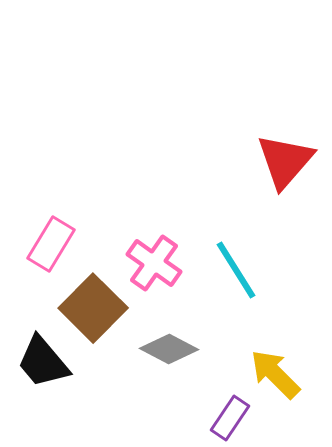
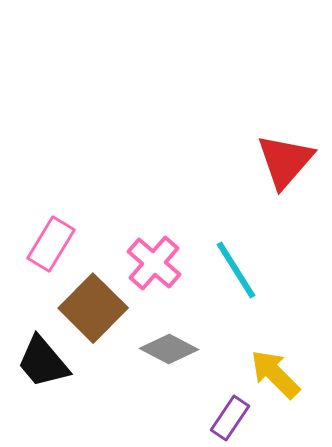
pink cross: rotated 6 degrees clockwise
